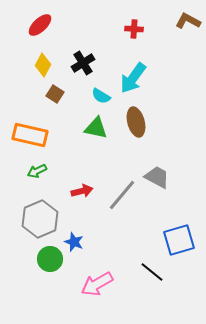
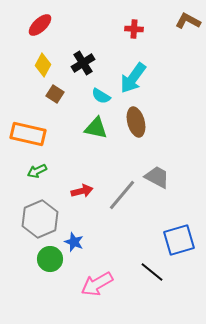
orange rectangle: moved 2 px left, 1 px up
